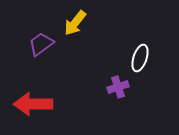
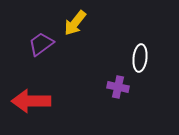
white ellipse: rotated 12 degrees counterclockwise
purple cross: rotated 30 degrees clockwise
red arrow: moved 2 px left, 3 px up
